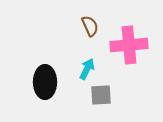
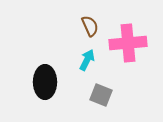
pink cross: moved 1 px left, 2 px up
cyan arrow: moved 9 px up
gray square: rotated 25 degrees clockwise
